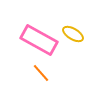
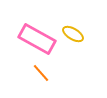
pink rectangle: moved 2 px left, 1 px up
